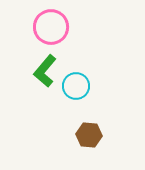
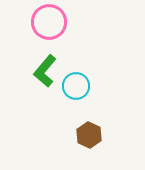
pink circle: moved 2 px left, 5 px up
brown hexagon: rotated 20 degrees clockwise
